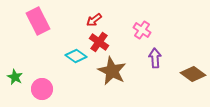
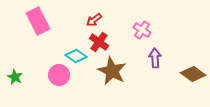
pink circle: moved 17 px right, 14 px up
